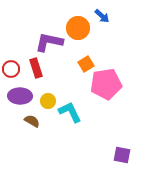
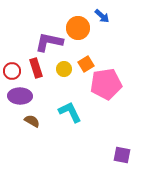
red circle: moved 1 px right, 2 px down
yellow circle: moved 16 px right, 32 px up
